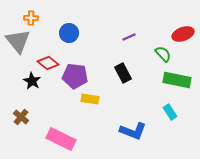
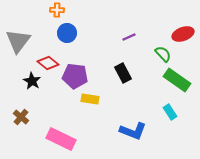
orange cross: moved 26 px right, 8 px up
blue circle: moved 2 px left
gray triangle: rotated 16 degrees clockwise
green rectangle: rotated 24 degrees clockwise
